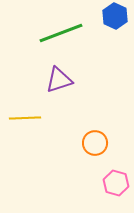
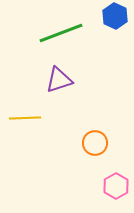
pink hexagon: moved 3 px down; rotated 15 degrees clockwise
